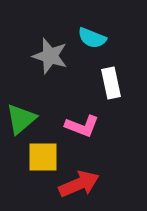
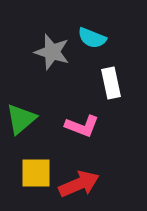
gray star: moved 2 px right, 4 px up
yellow square: moved 7 px left, 16 px down
